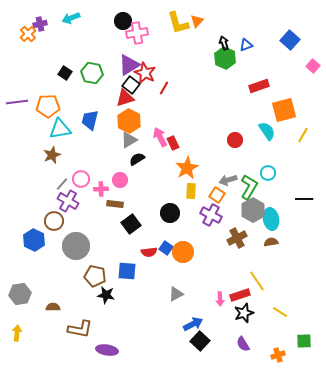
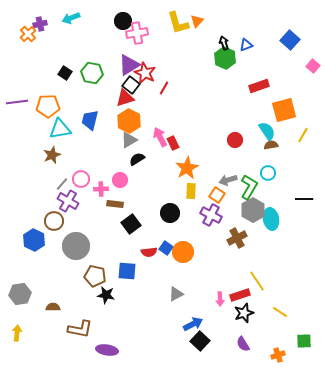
brown semicircle at (271, 242): moved 97 px up
